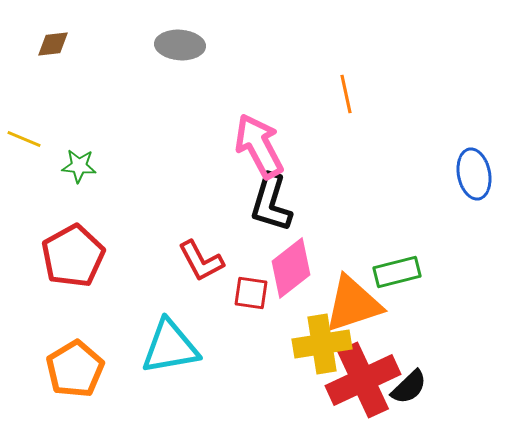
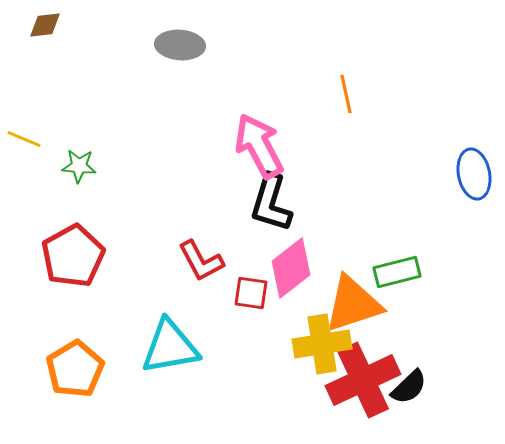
brown diamond: moved 8 px left, 19 px up
